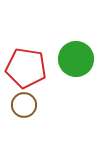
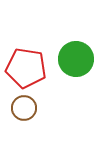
brown circle: moved 3 px down
